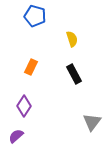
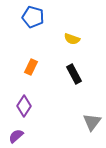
blue pentagon: moved 2 px left, 1 px down
yellow semicircle: rotated 126 degrees clockwise
